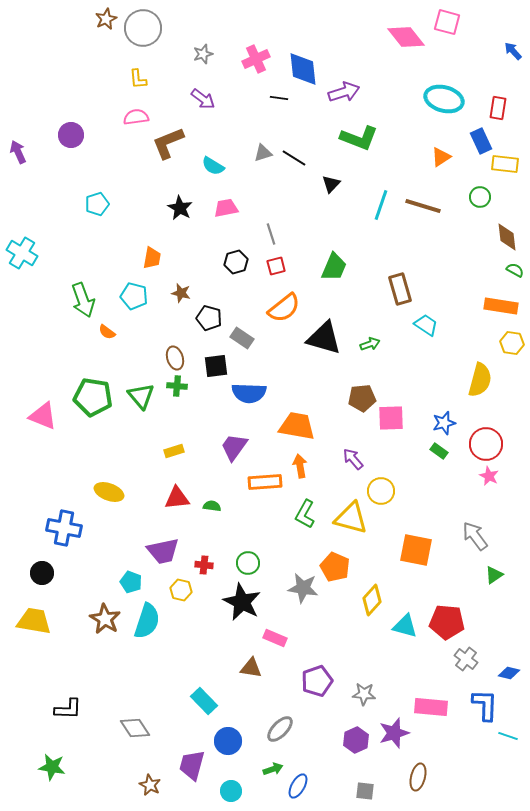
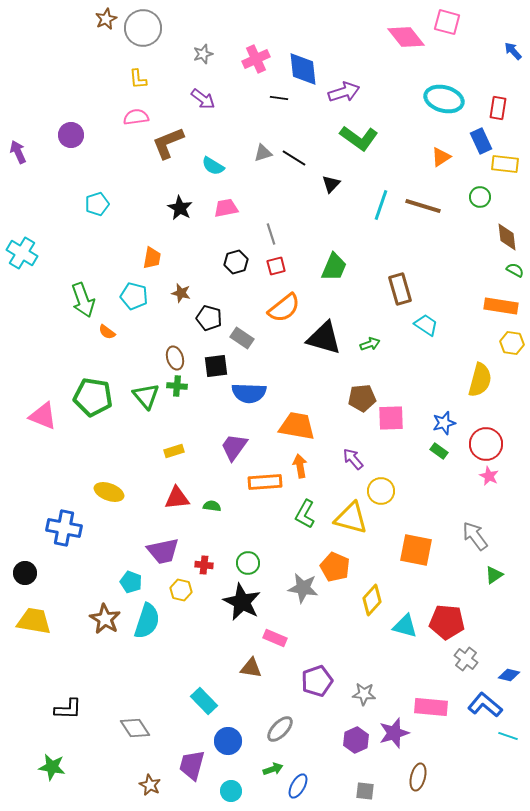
green L-shape at (359, 138): rotated 15 degrees clockwise
green triangle at (141, 396): moved 5 px right
black circle at (42, 573): moved 17 px left
blue diamond at (509, 673): moved 2 px down
blue L-shape at (485, 705): rotated 52 degrees counterclockwise
